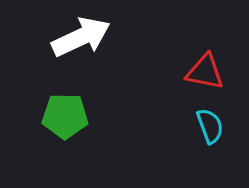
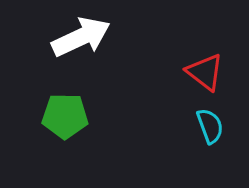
red triangle: rotated 27 degrees clockwise
